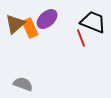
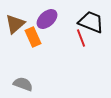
black trapezoid: moved 2 px left
orange rectangle: moved 3 px right, 9 px down
